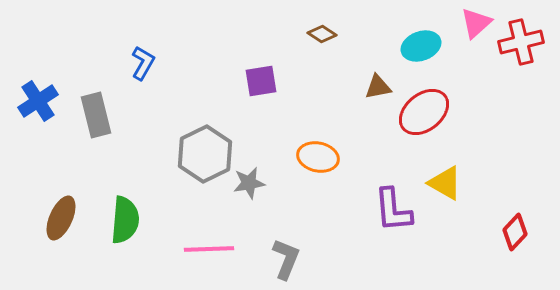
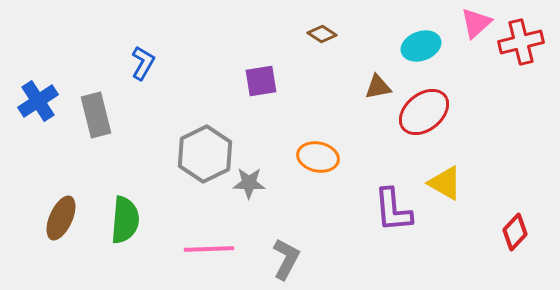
gray star: rotated 12 degrees clockwise
gray L-shape: rotated 6 degrees clockwise
